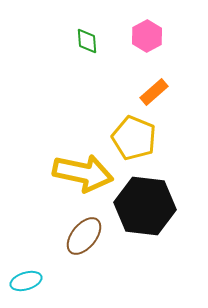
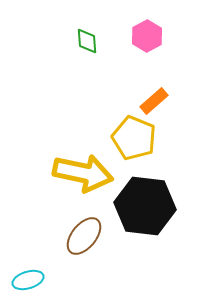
orange rectangle: moved 9 px down
cyan ellipse: moved 2 px right, 1 px up
